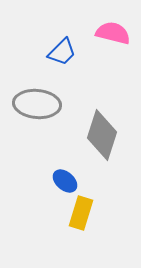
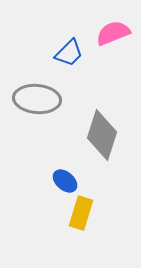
pink semicircle: rotated 36 degrees counterclockwise
blue trapezoid: moved 7 px right, 1 px down
gray ellipse: moved 5 px up
